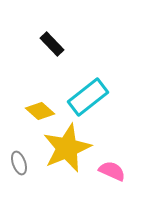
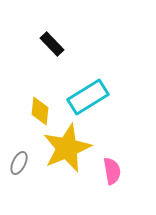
cyan rectangle: rotated 6 degrees clockwise
yellow diamond: rotated 56 degrees clockwise
gray ellipse: rotated 45 degrees clockwise
pink semicircle: rotated 56 degrees clockwise
